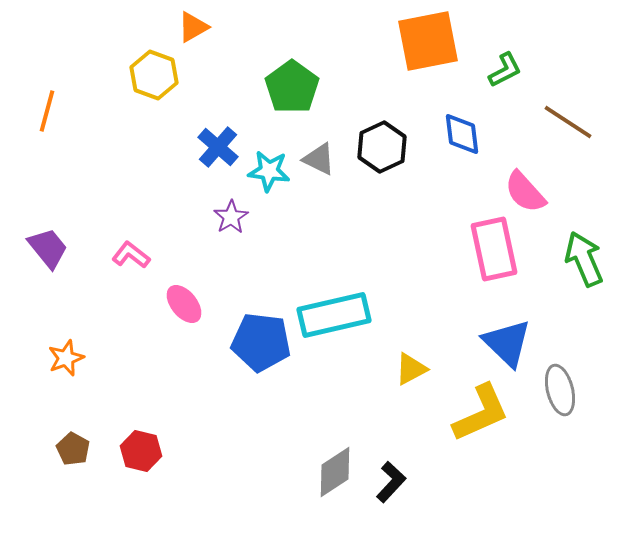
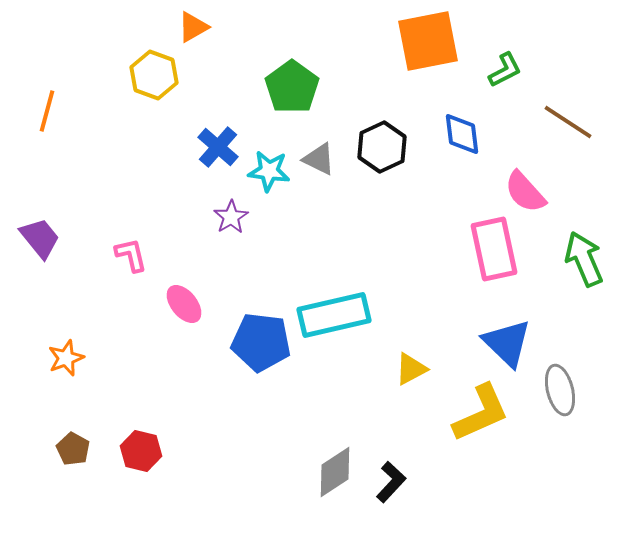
purple trapezoid: moved 8 px left, 10 px up
pink L-shape: rotated 39 degrees clockwise
